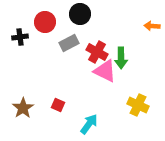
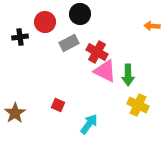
green arrow: moved 7 px right, 17 px down
brown star: moved 8 px left, 5 px down
